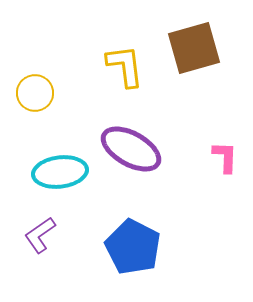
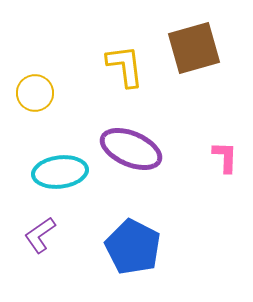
purple ellipse: rotated 6 degrees counterclockwise
